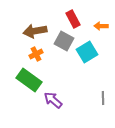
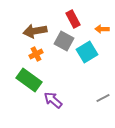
orange arrow: moved 1 px right, 3 px down
gray line: rotated 64 degrees clockwise
